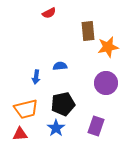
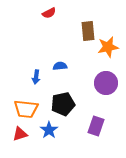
orange trapezoid: rotated 20 degrees clockwise
blue star: moved 7 px left, 2 px down
red triangle: rotated 14 degrees counterclockwise
